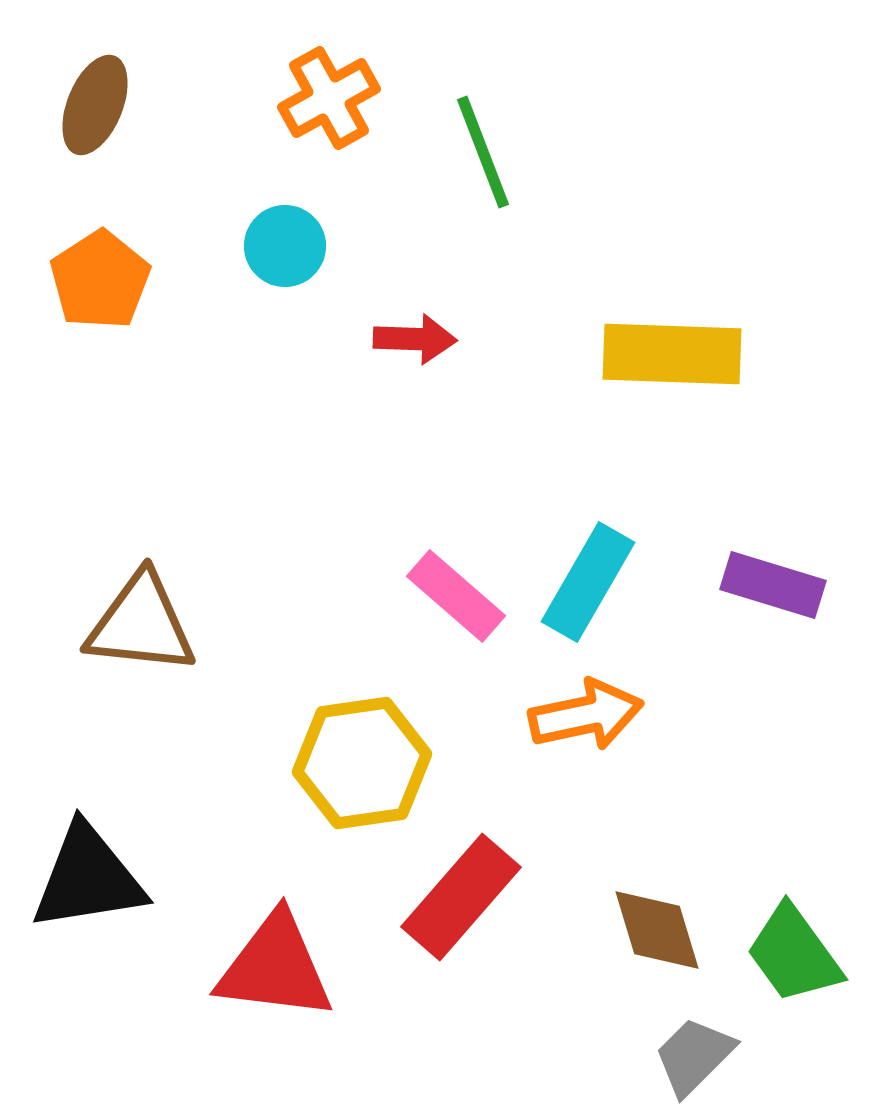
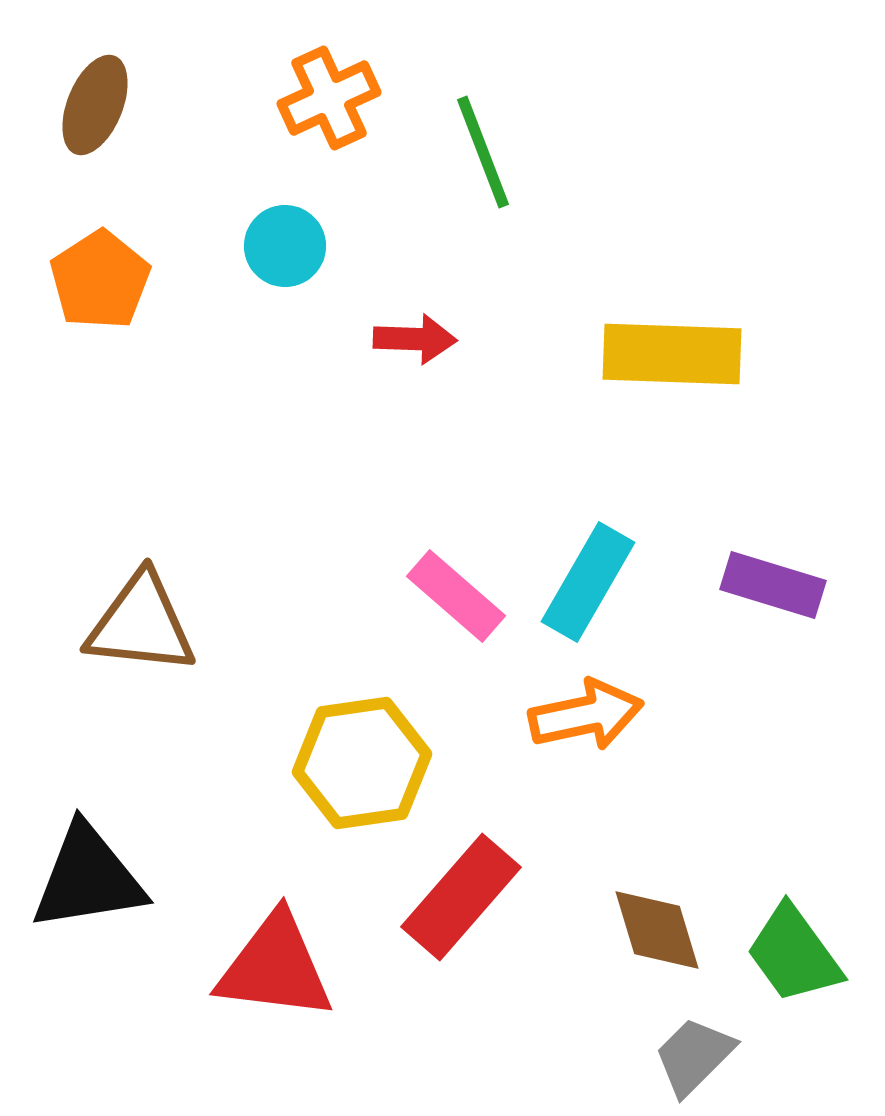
orange cross: rotated 4 degrees clockwise
